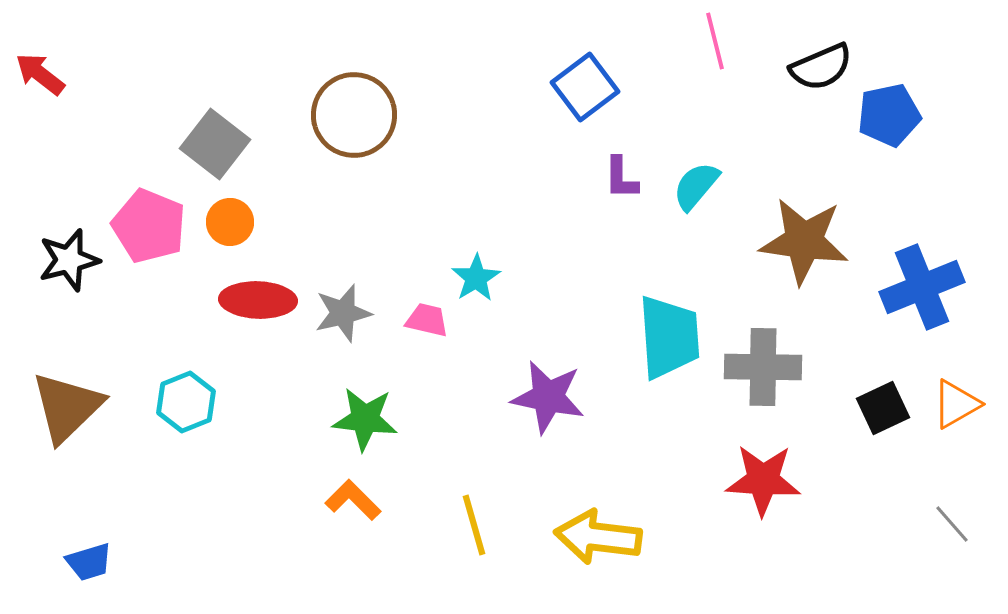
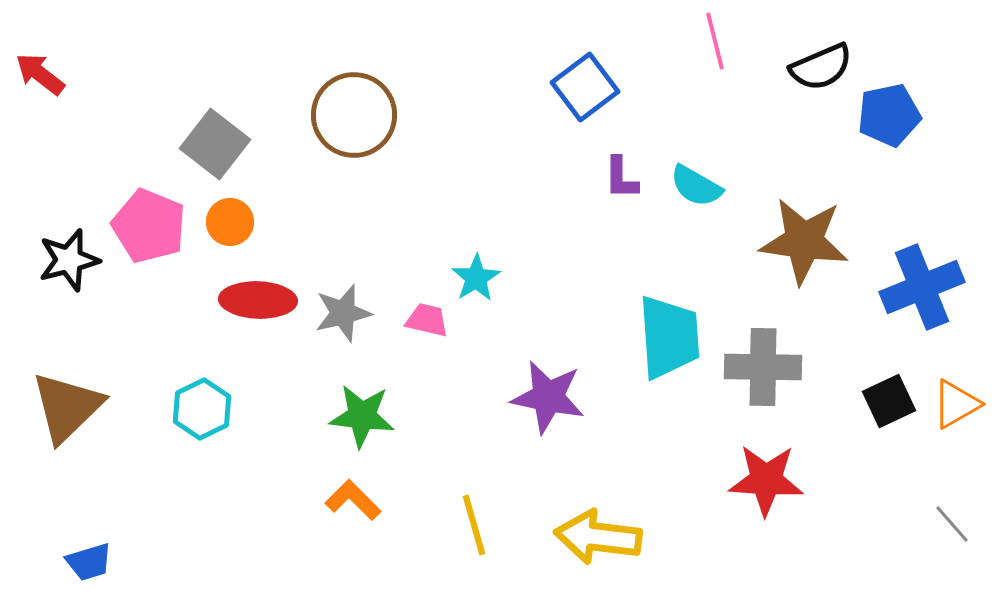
cyan semicircle: rotated 100 degrees counterclockwise
cyan hexagon: moved 16 px right, 7 px down; rotated 4 degrees counterclockwise
black square: moved 6 px right, 7 px up
green star: moved 3 px left, 3 px up
red star: moved 3 px right
